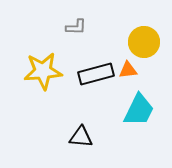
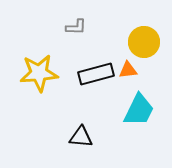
yellow star: moved 4 px left, 2 px down
